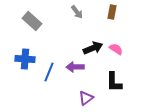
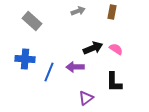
gray arrow: moved 1 px right, 1 px up; rotated 72 degrees counterclockwise
